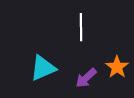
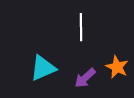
orange star: rotated 10 degrees counterclockwise
purple arrow: moved 1 px left
